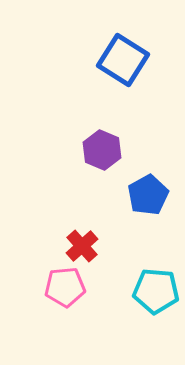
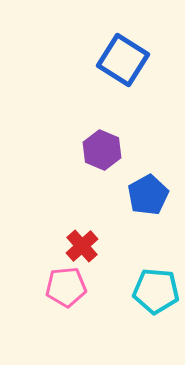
pink pentagon: moved 1 px right
